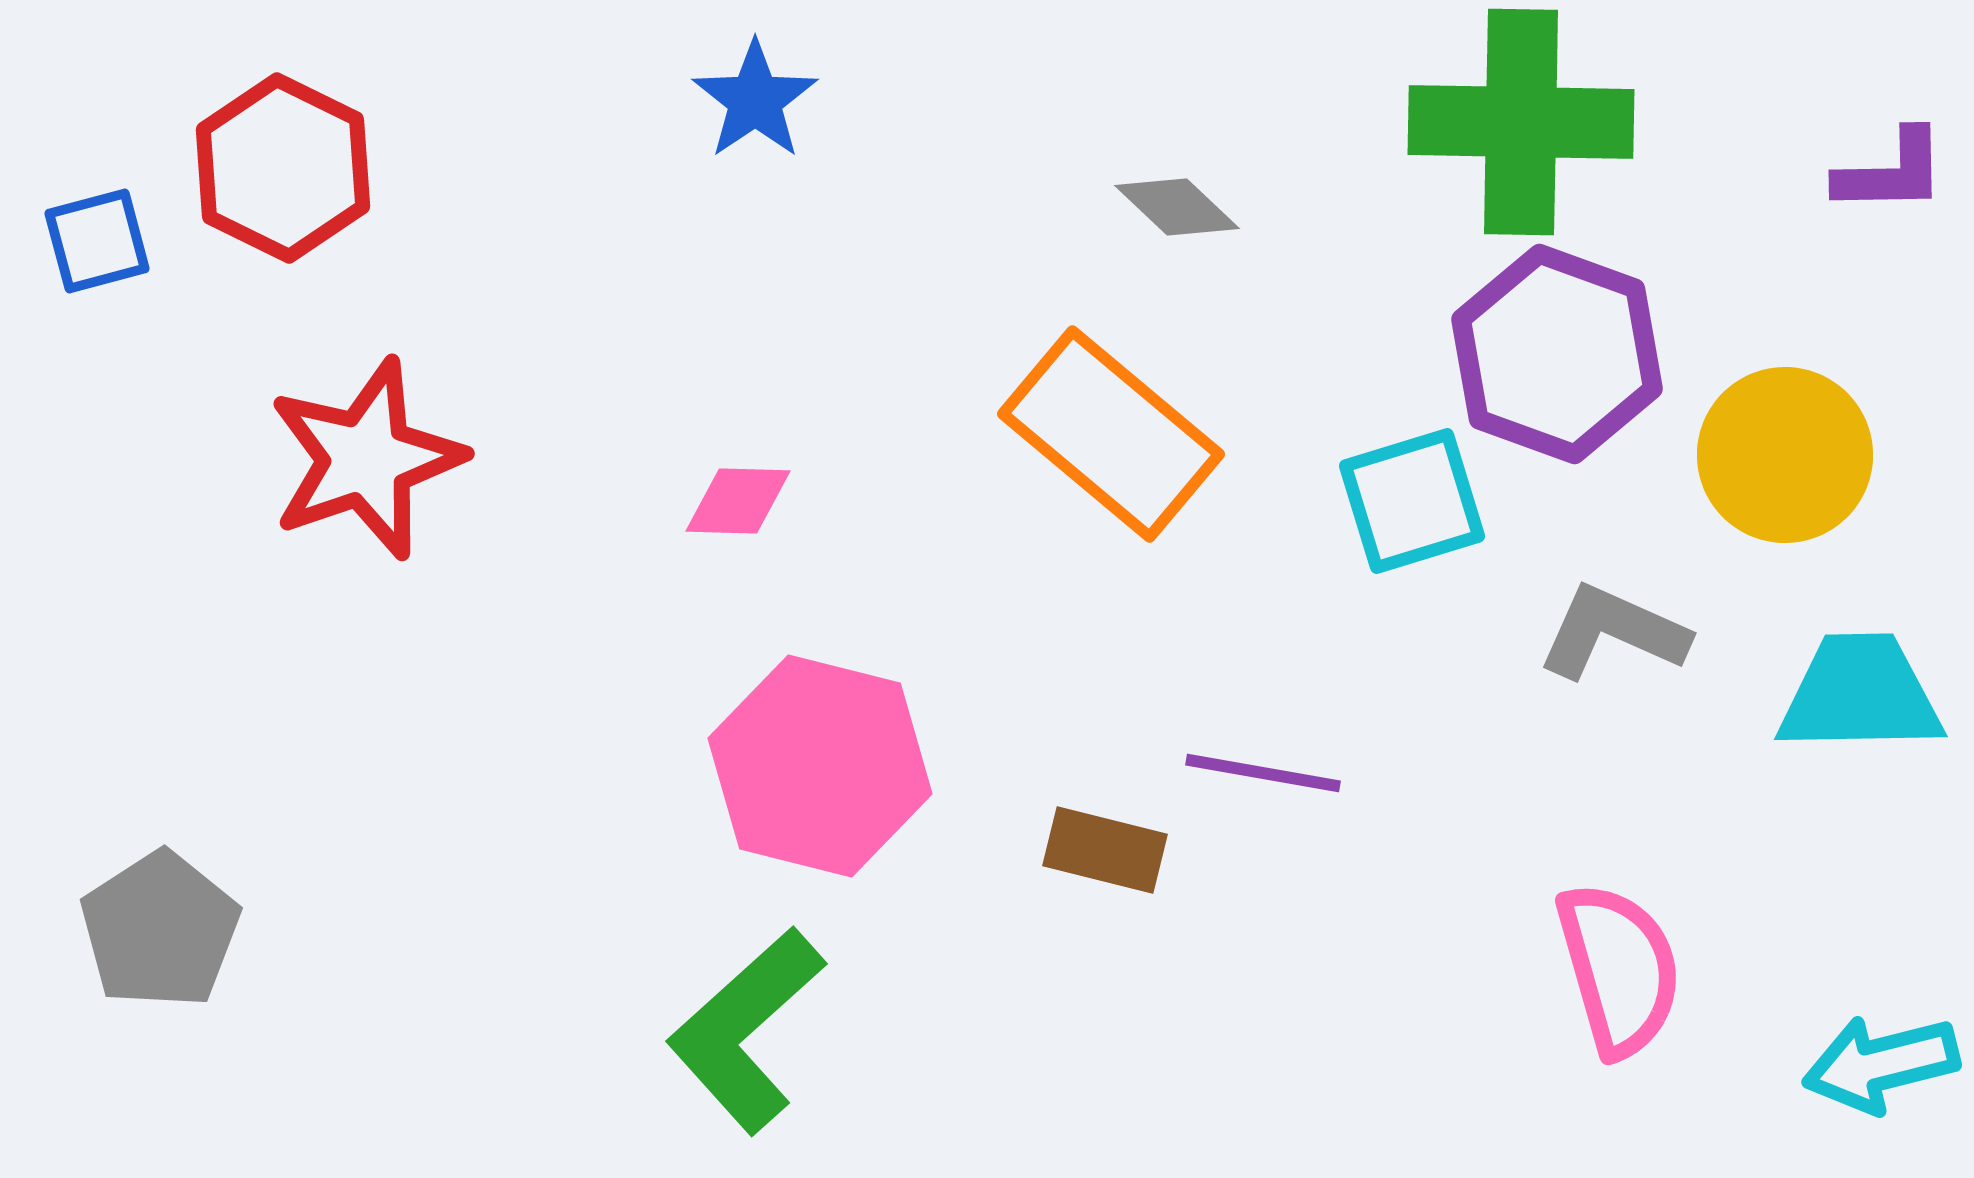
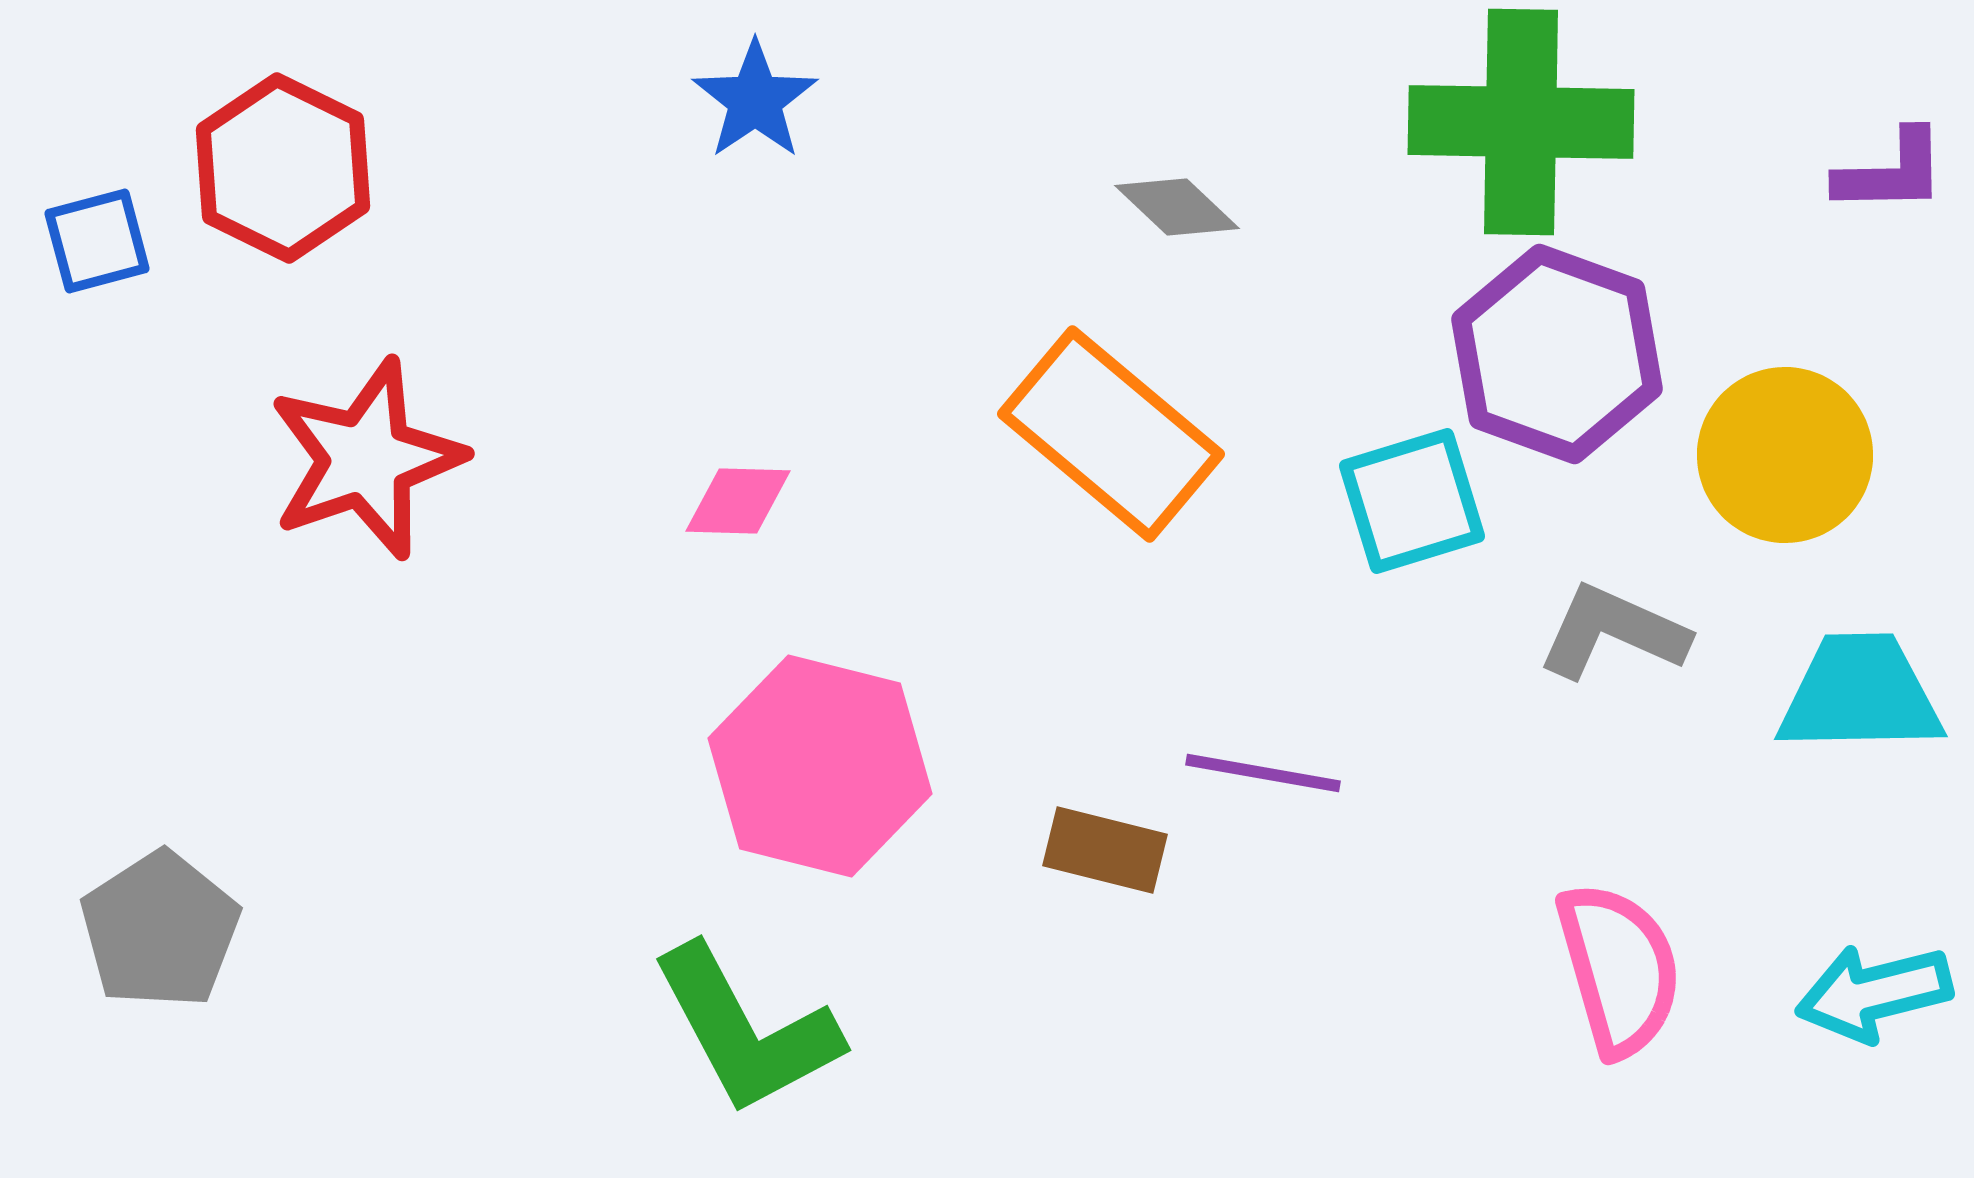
green L-shape: rotated 76 degrees counterclockwise
cyan arrow: moved 7 px left, 71 px up
